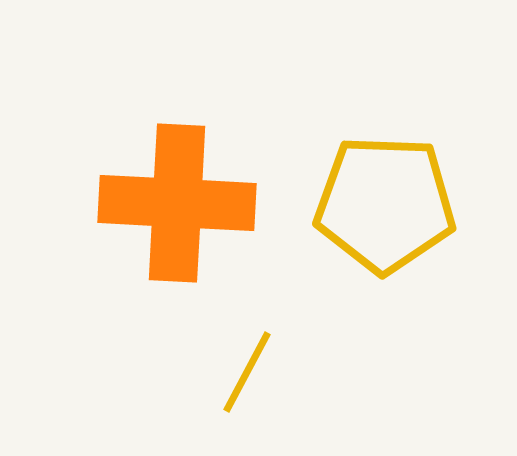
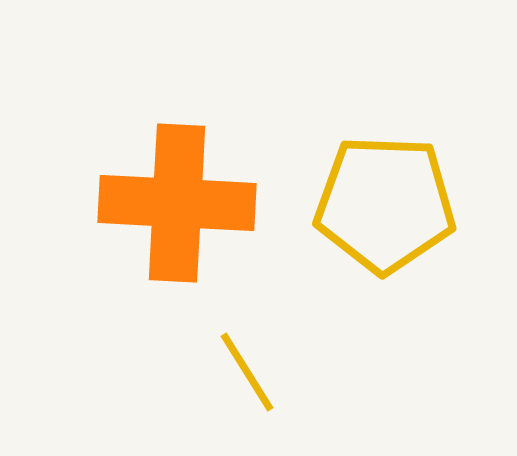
yellow line: rotated 60 degrees counterclockwise
